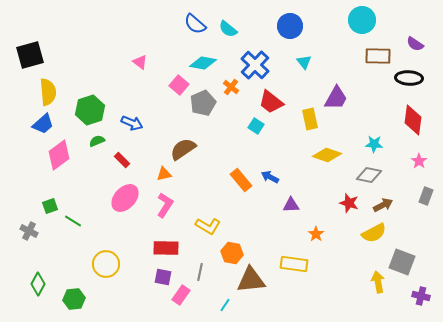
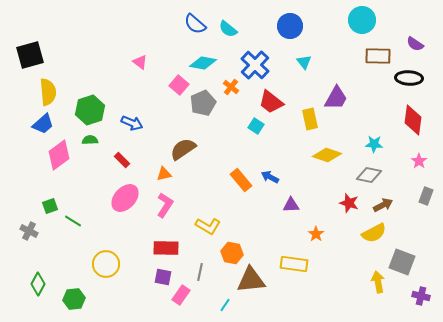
green semicircle at (97, 141): moved 7 px left, 1 px up; rotated 21 degrees clockwise
